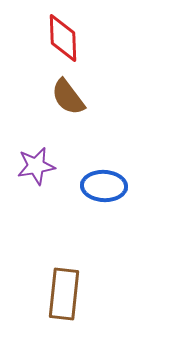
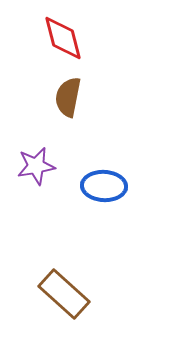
red diamond: rotated 12 degrees counterclockwise
brown semicircle: rotated 48 degrees clockwise
brown rectangle: rotated 54 degrees counterclockwise
